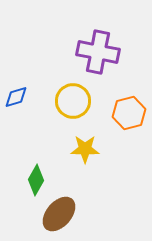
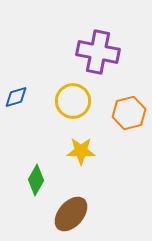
yellow star: moved 4 px left, 2 px down
brown ellipse: moved 12 px right
